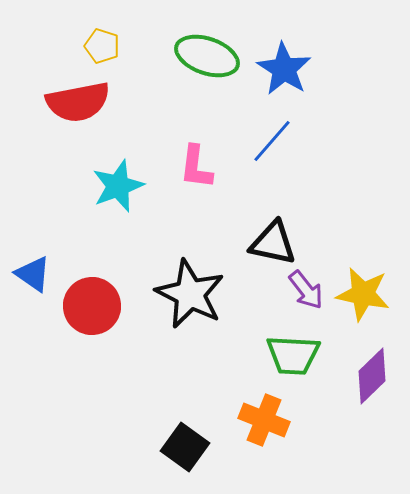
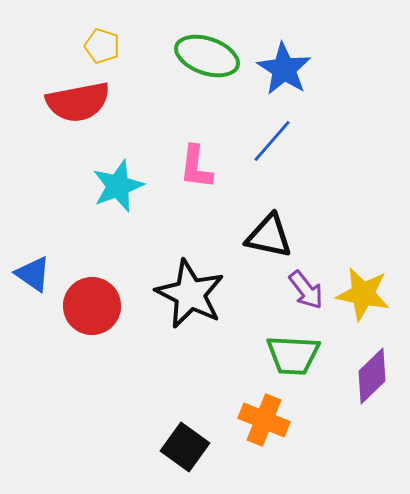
black triangle: moved 4 px left, 7 px up
